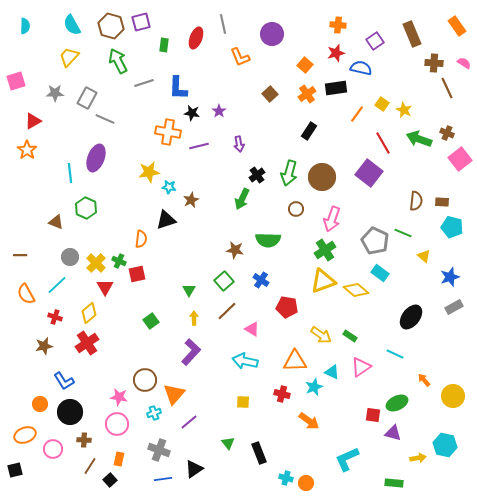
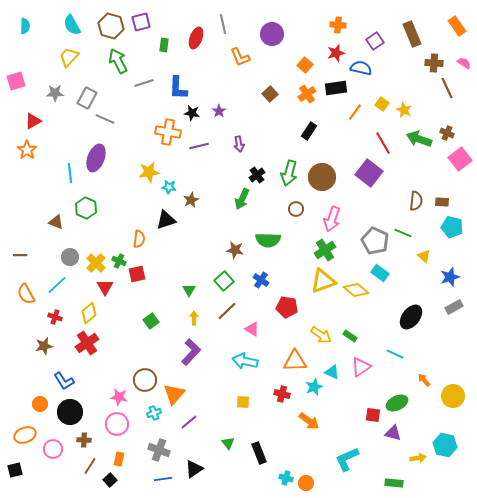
orange line at (357, 114): moved 2 px left, 2 px up
orange semicircle at (141, 239): moved 2 px left
